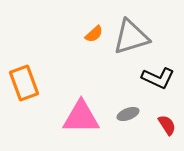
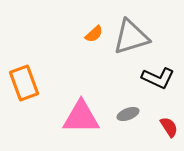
red semicircle: moved 2 px right, 2 px down
